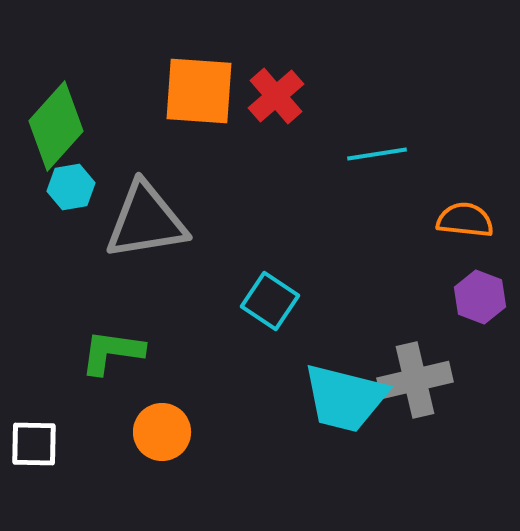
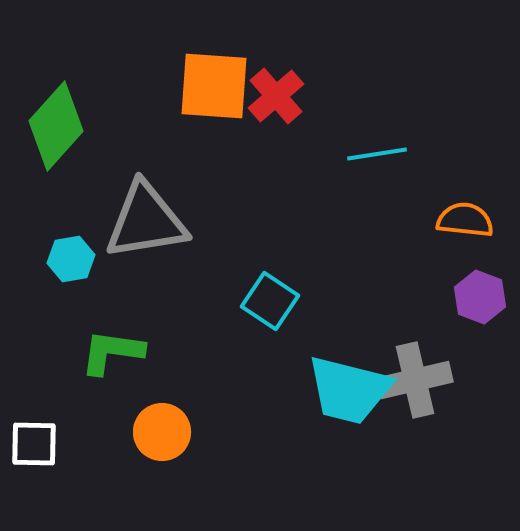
orange square: moved 15 px right, 5 px up
cyan hexagon: moved 72 px down
cyan trapezoid: moved 4 px right, 8 px up
